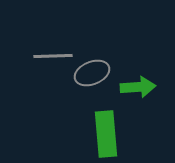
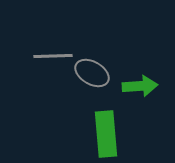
gray ellipse: rotated 52 degrees clockwise
green arrow: moved 2 px right, 1 px up
